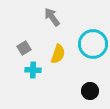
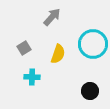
gray arrow: rotated 78 degrees clockwise
cyan cross: moved 1 px left, 7 px down
